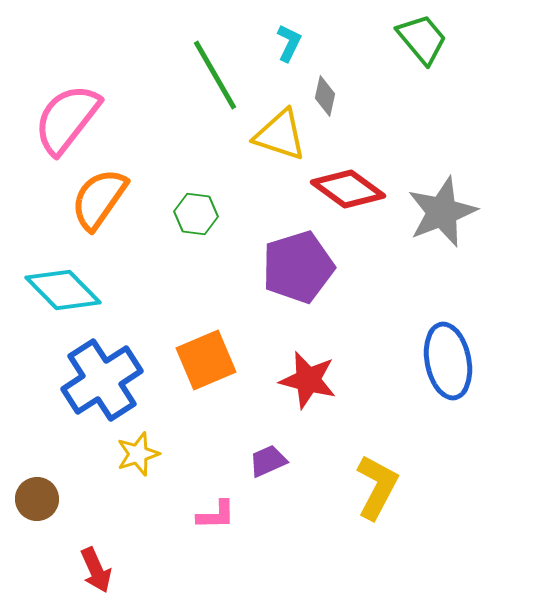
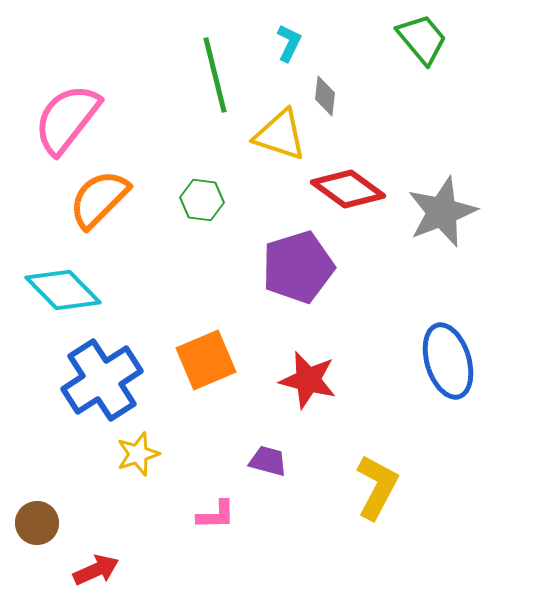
green line: rotated 16 degrees clockwise
gray diamond: rotated 6 degrees counterclockwise
orange semicircle: rotated 10 degrees clockwise
green hexagon: moved 6 px right, 14 px up
blue ellipse: rotated 6 degrees counterclockwise
purple trapezoid: rotated 39 degrees clockwise
brown circle: moved 24 px down
red arrow: rotated 90 degrees counterclockwise
